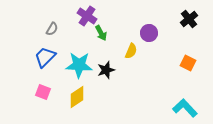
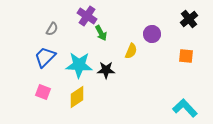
purple circle: moved 3 px right, 1 px down
orange square: moved 2 px left, 7 px up; rotated 21 degrees counterclockwise
black star: rotated 18 degrees clockwise
